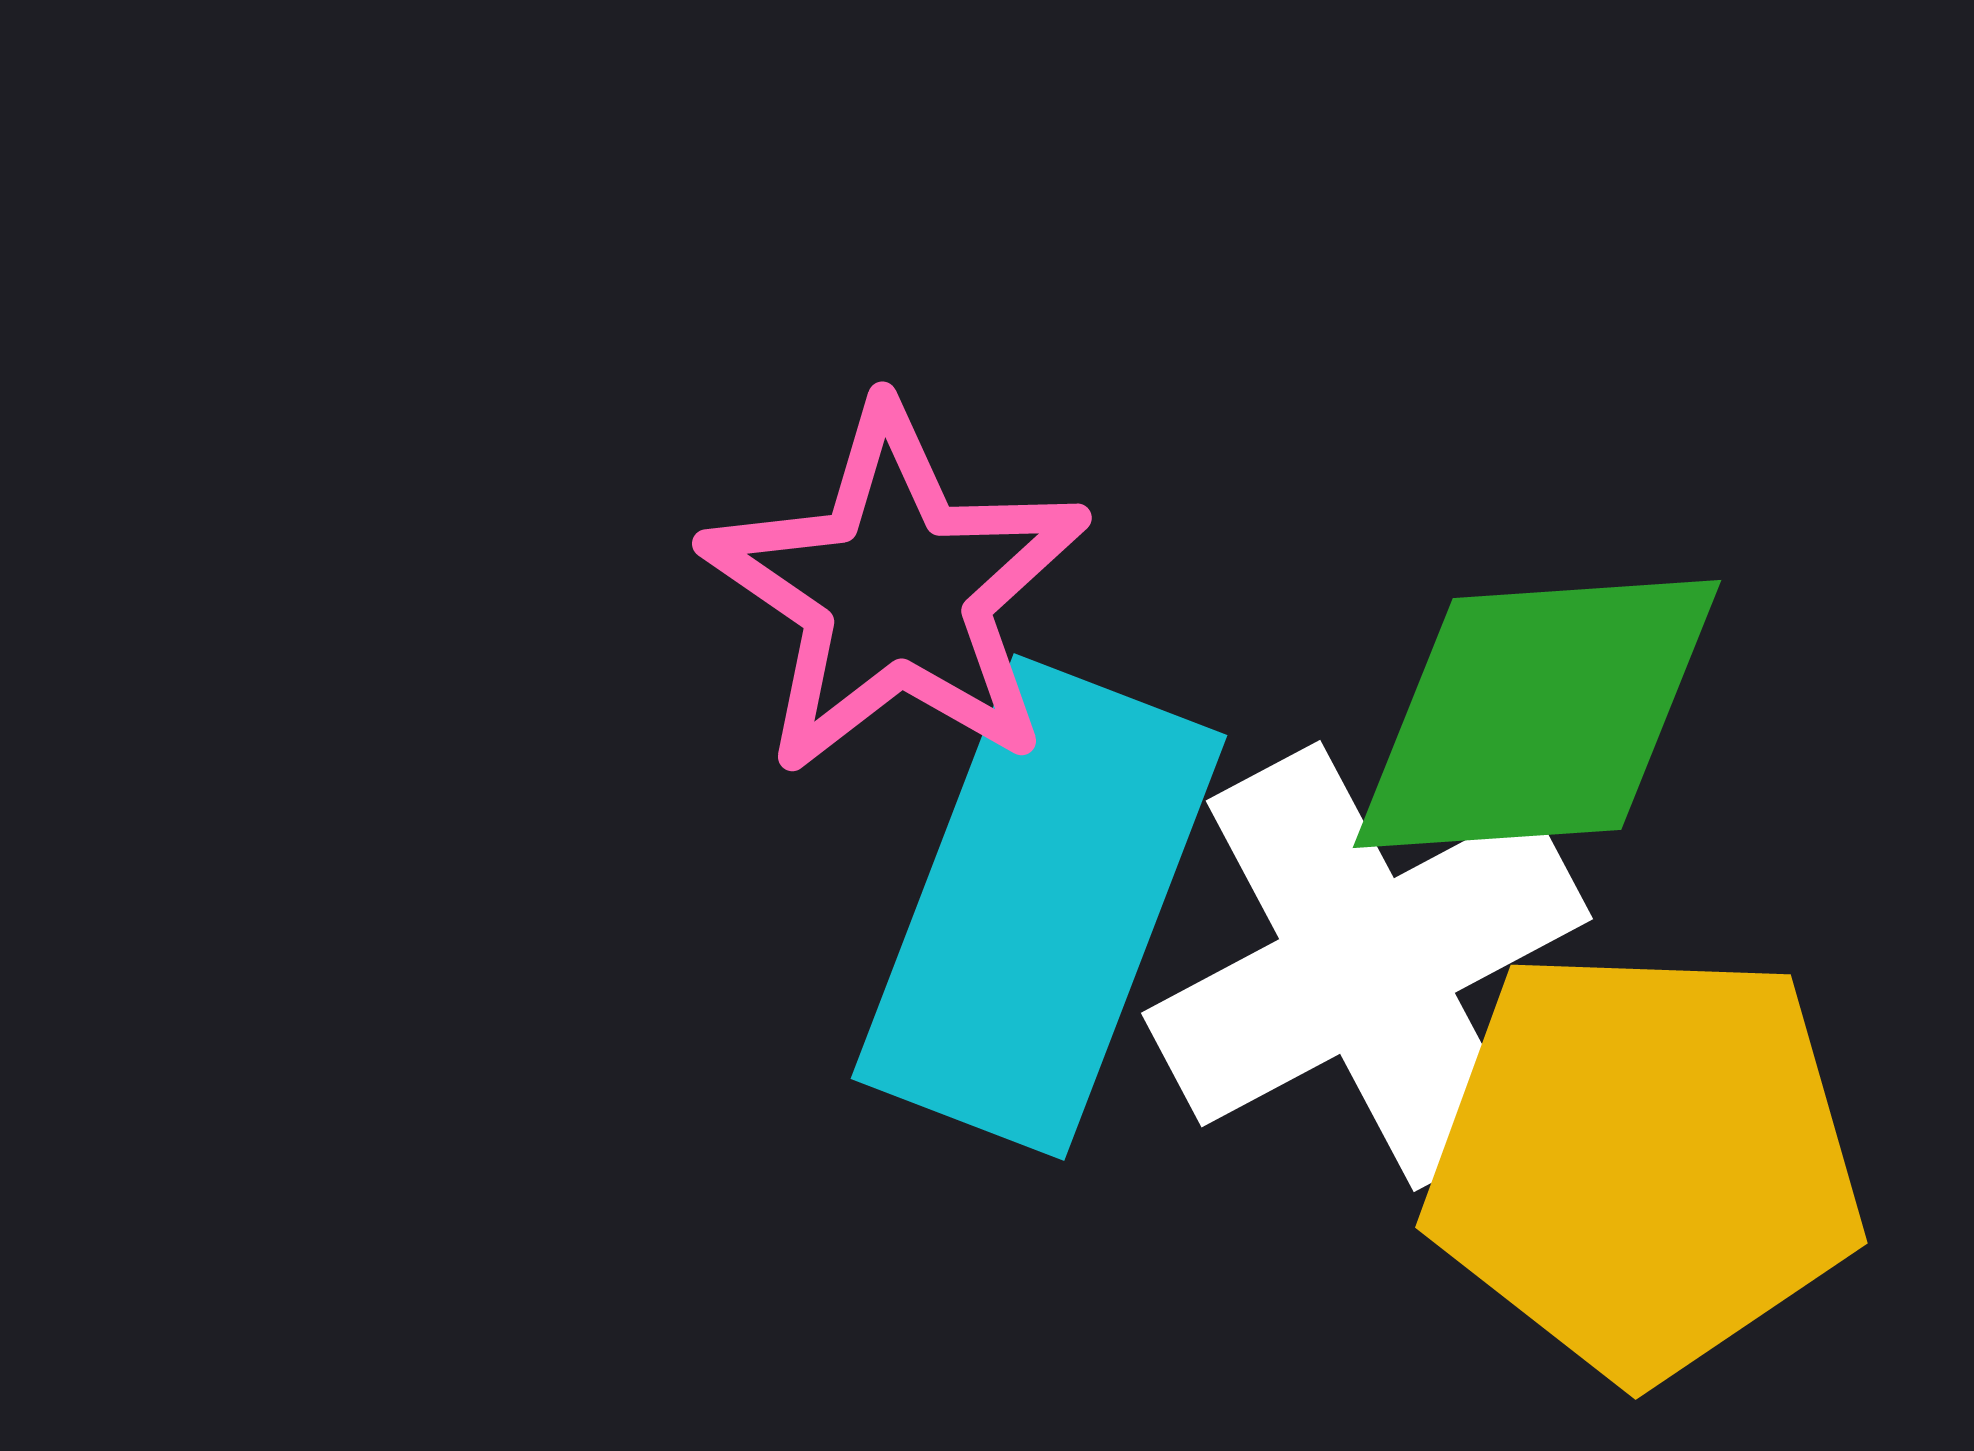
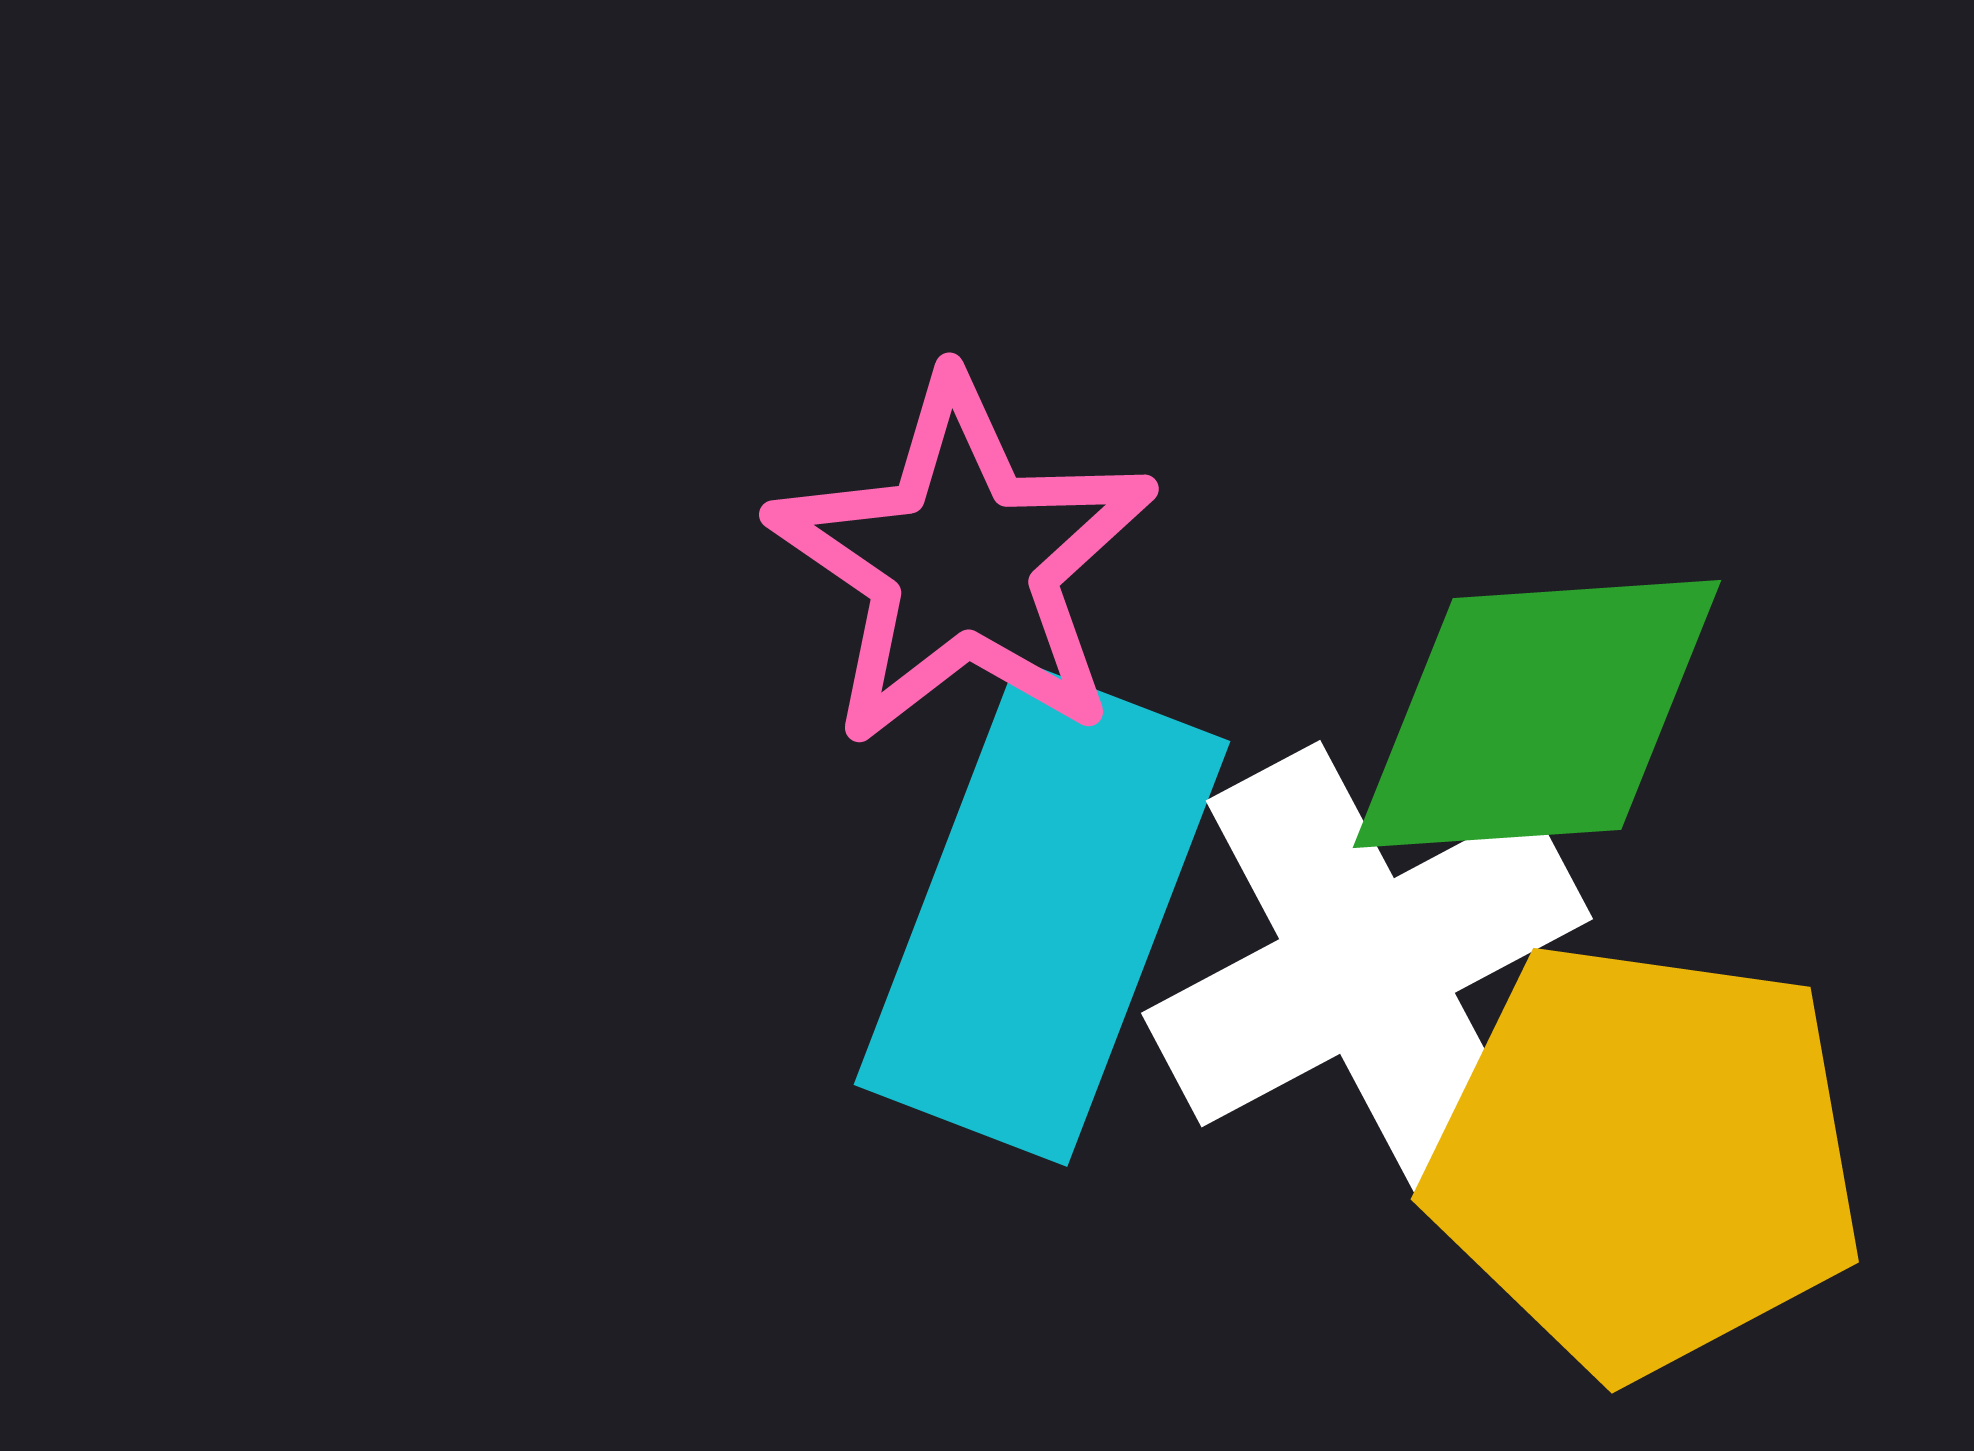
pink star: moved 67 px right, 29 px up
cyan rectangle: moved 3 px right, 6 px down
yellow pentagon: moved 1 px right, 4 px up; rotated 6 degrees clockwise
